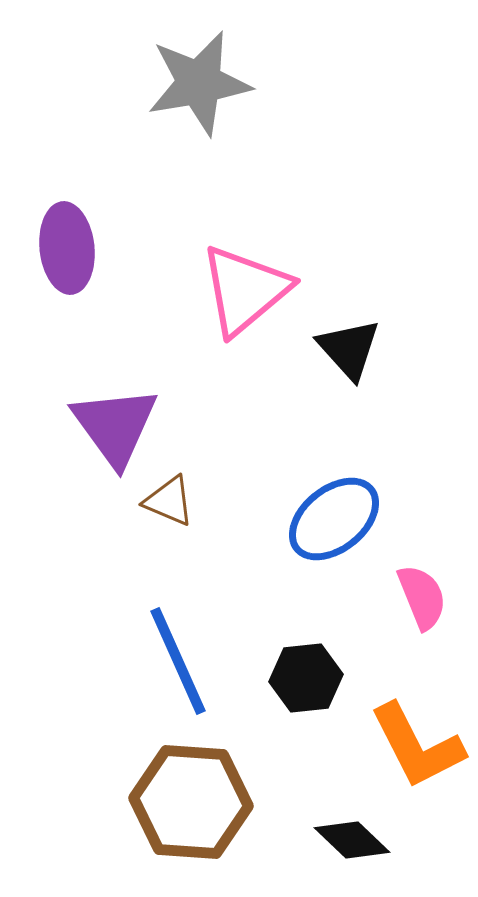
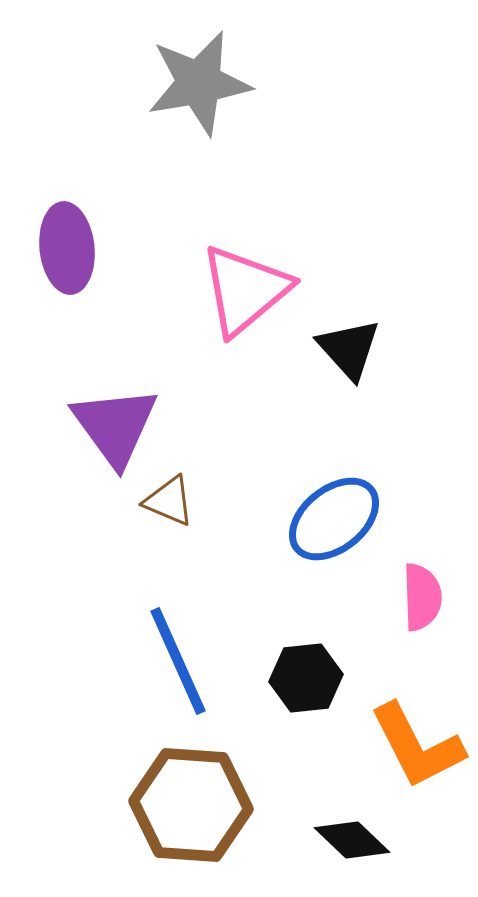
pink semicircle: rotated 20 degrees clockwise
brown hexagon: moved 3 px down
